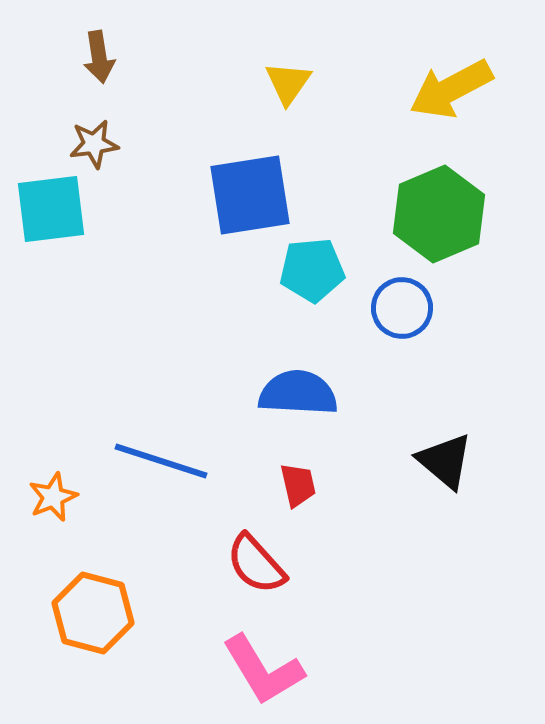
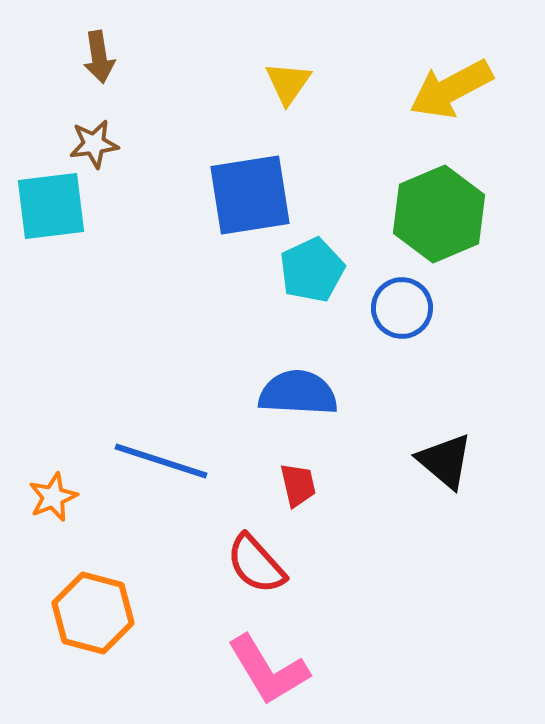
cyan square: moved 3 px up
cyan pentagon: rotated 20 degrees counterclockwise
pink L-shape: moved 5 px right
